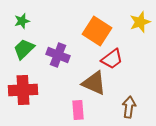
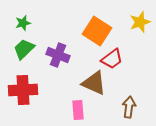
green star: moved 1 px right, 2 px down
